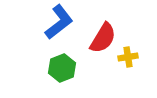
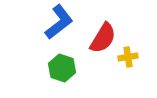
green hexagon: rotated 20 degrees counterclockwise
